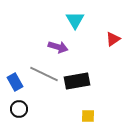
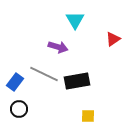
blue rectangle: rotated 66 degrees clockwise
